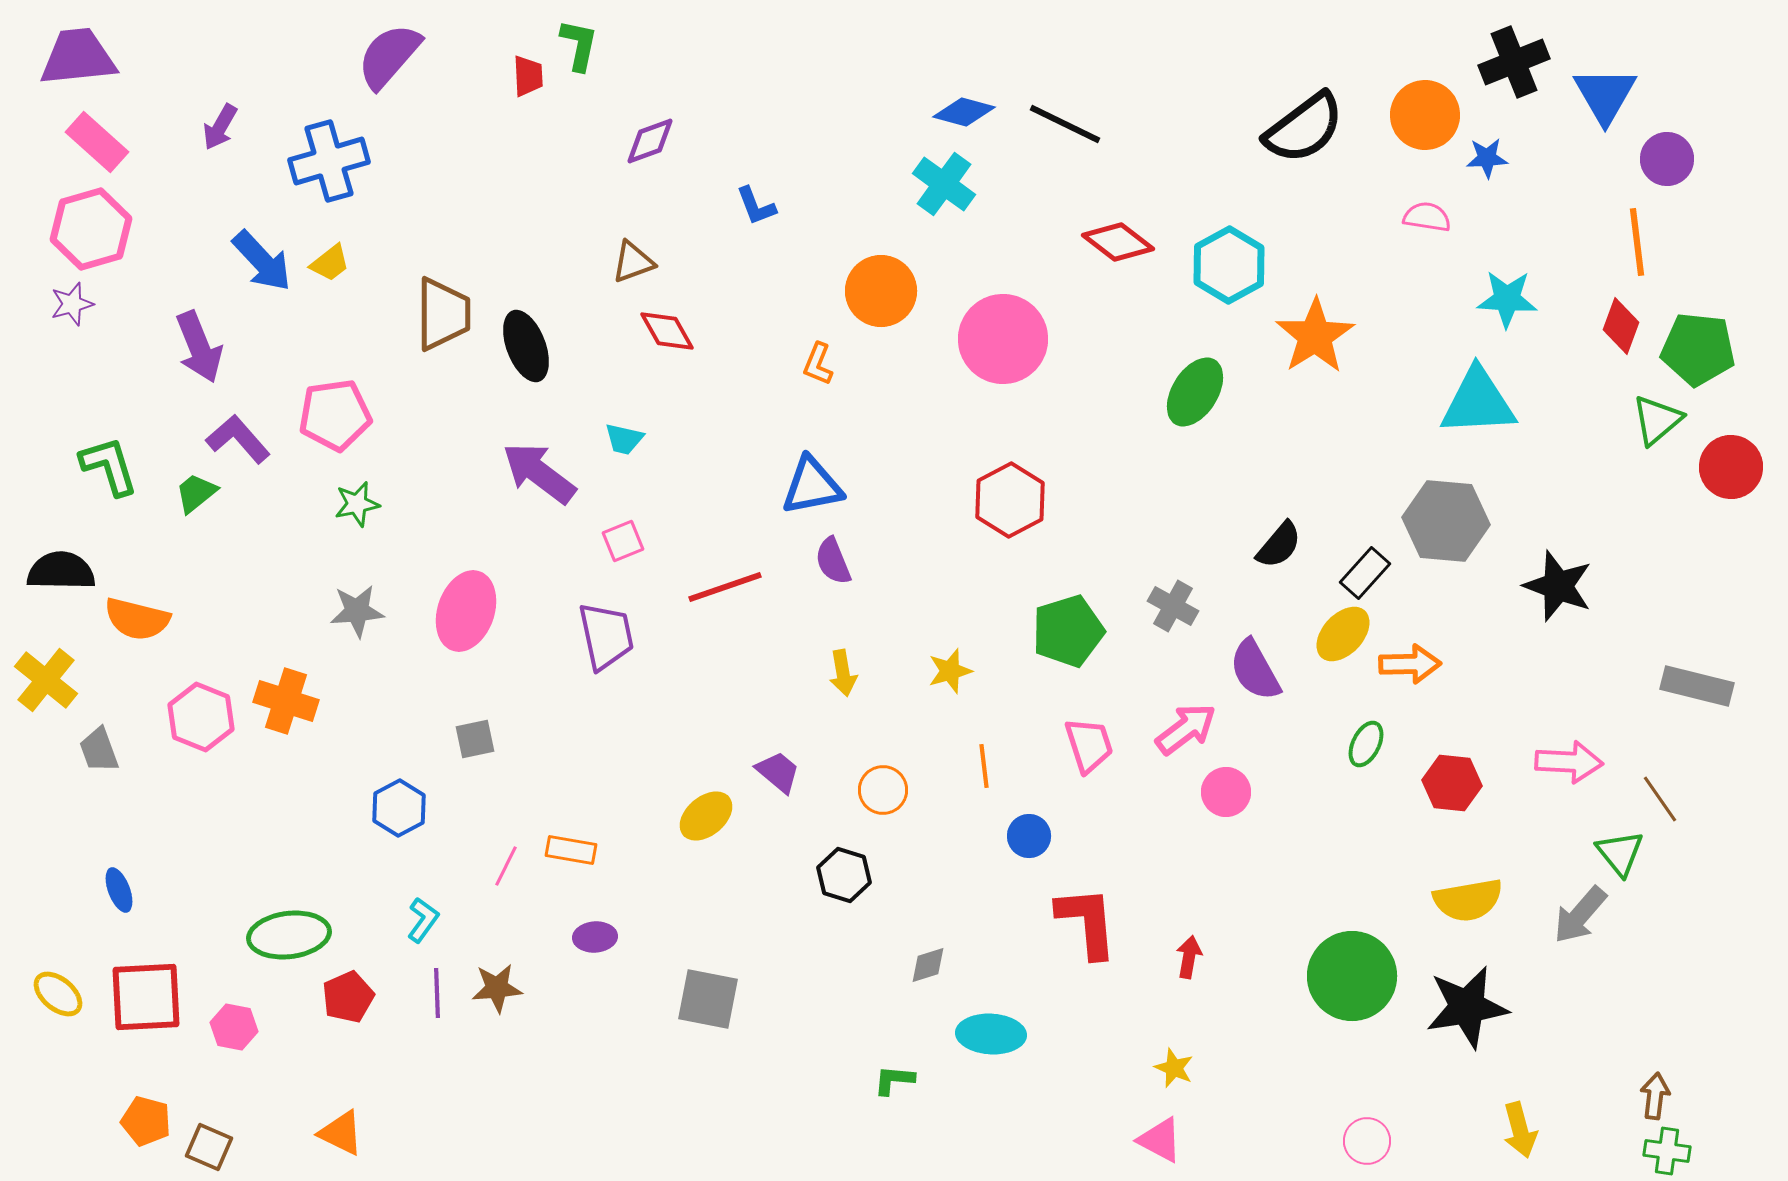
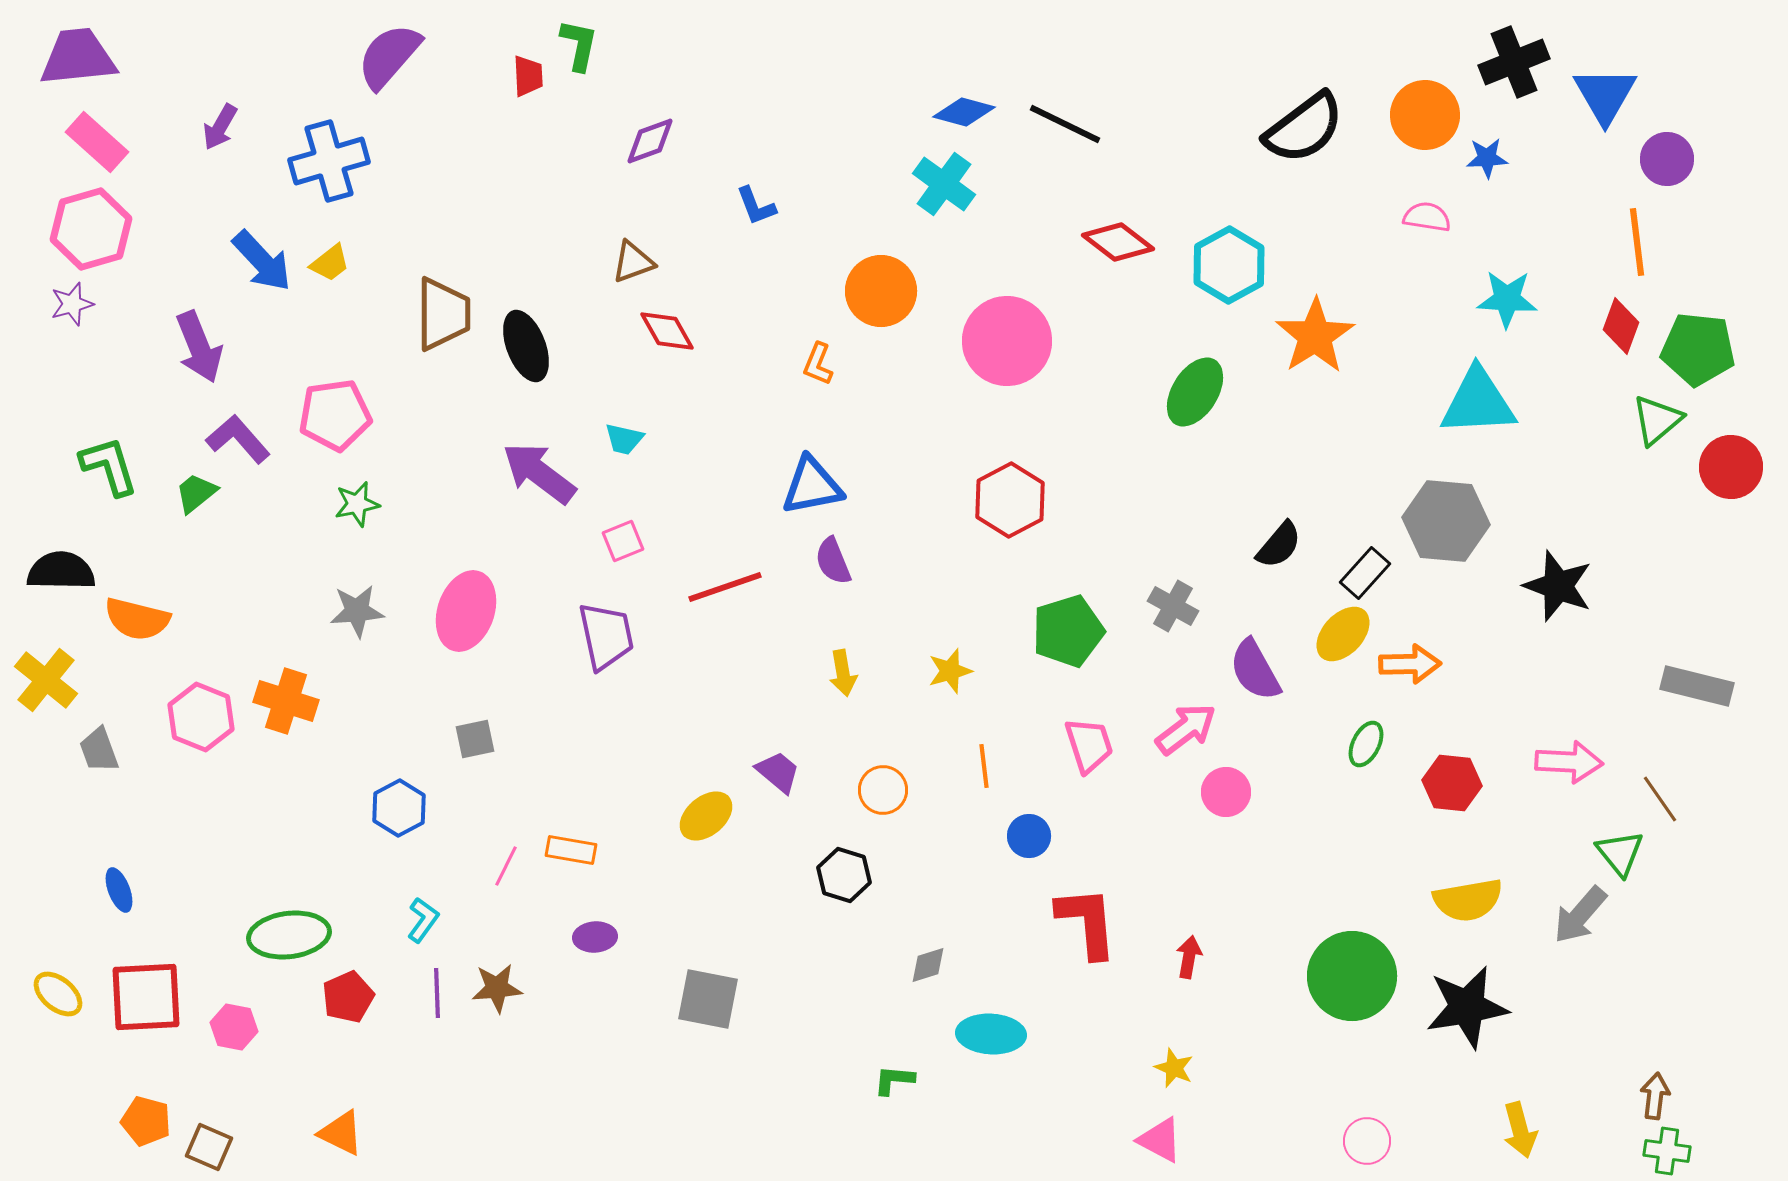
pink circle at (1003, 339): moved 4 px right, 2 px down
